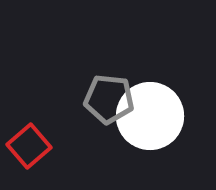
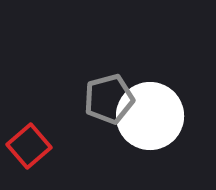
gray pentagon: rotated 21 degrees counterclockwise
